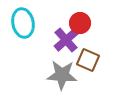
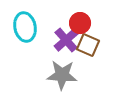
cyan ellipse: moved 2 px right, 4 px down
brown square: moved 15 px up
